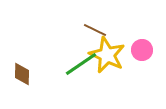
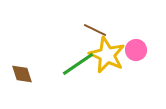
pink circle: moved 6 px left
green line: moved 3 px left
brown diamond: rotated 20 degrees counterclockwise
